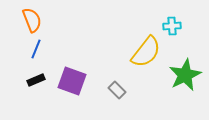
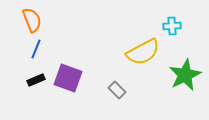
yellow semicircle: moved 3 px left; rotated 24 degrees clockwise
purple square: moved 4 px left, 3 px up
